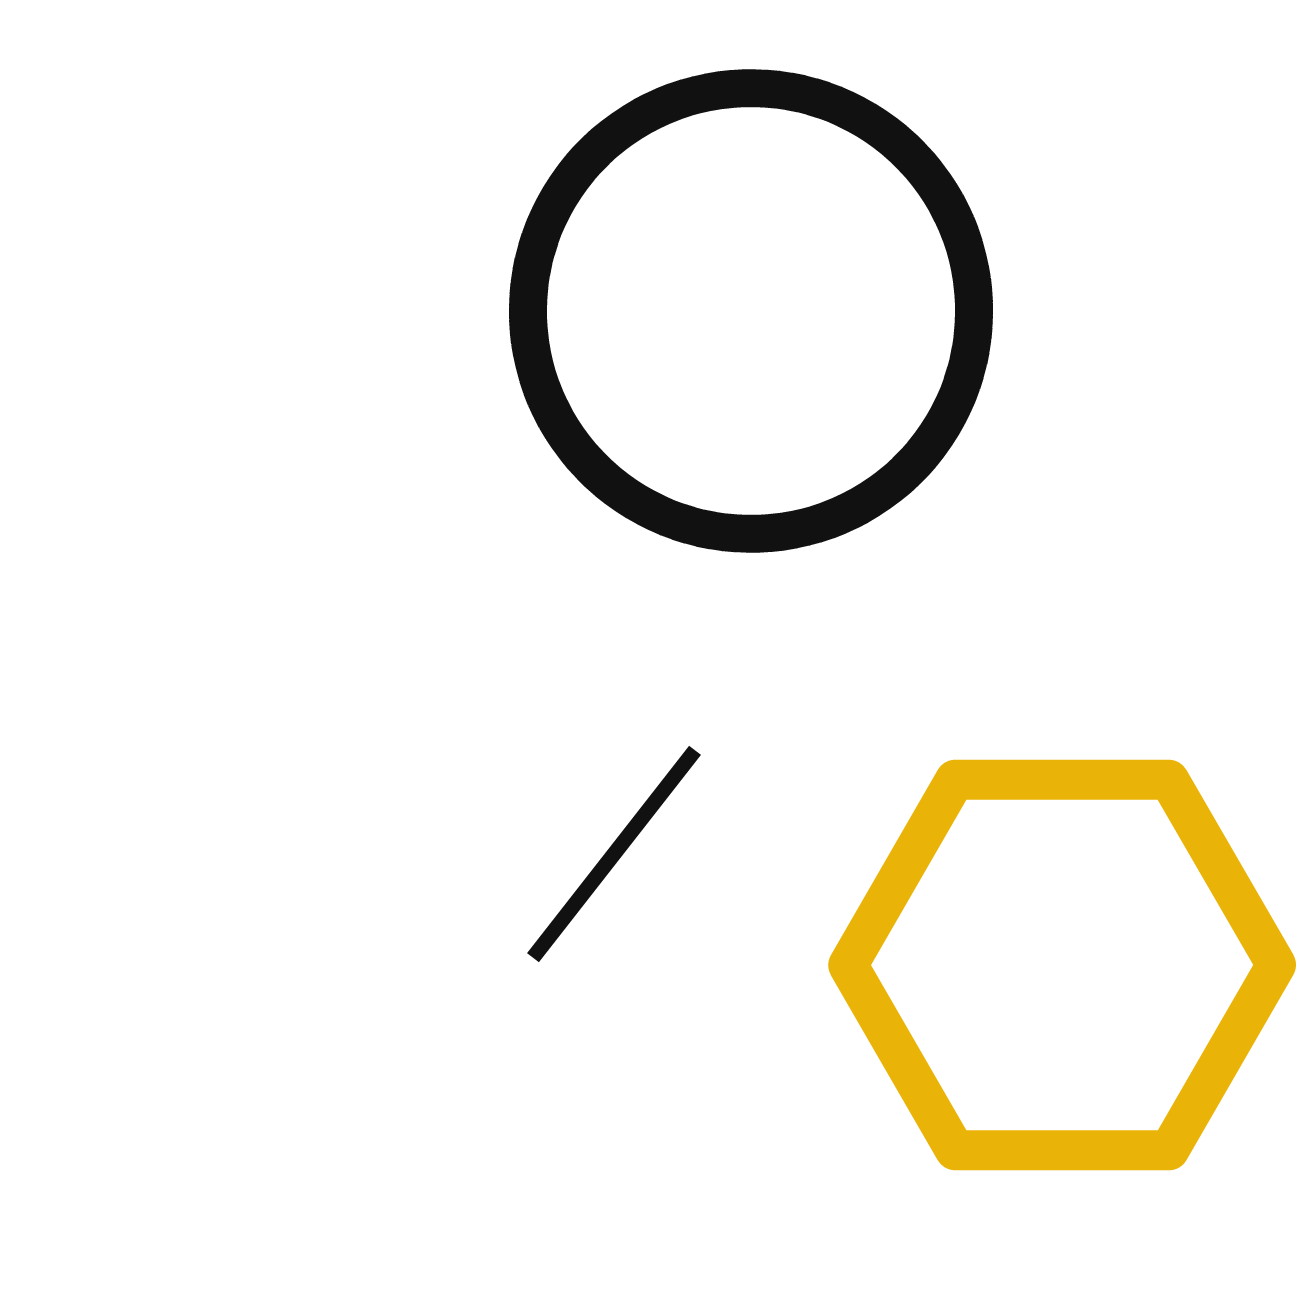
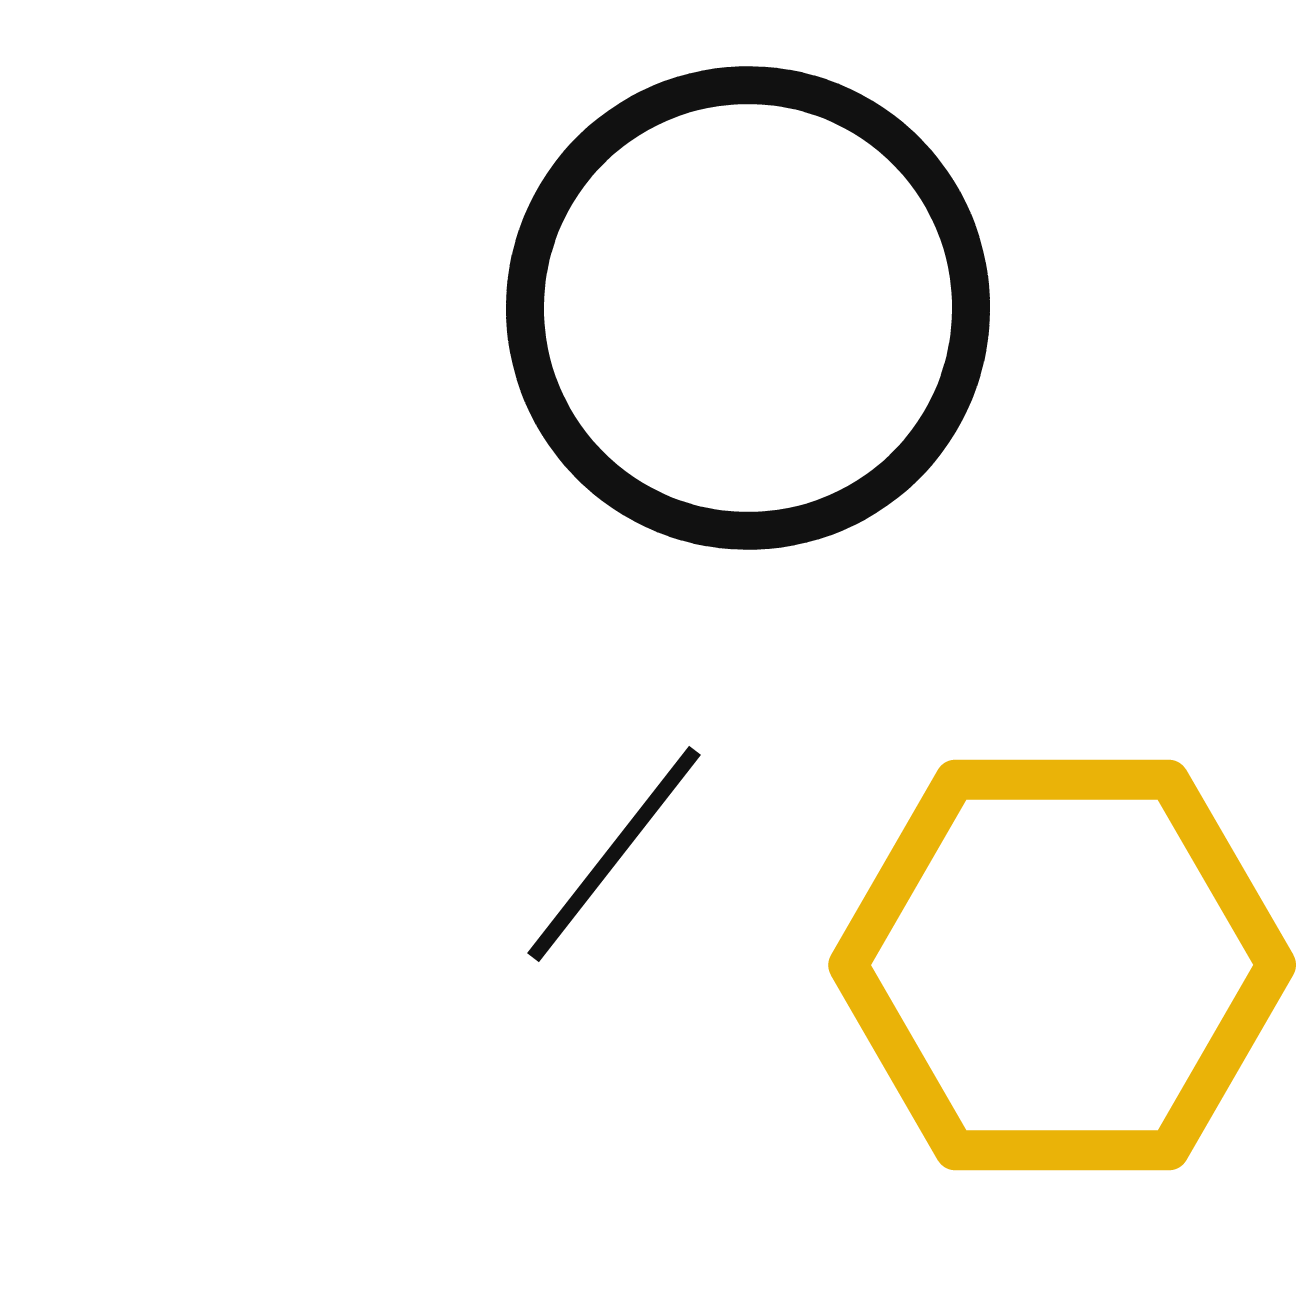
black circle: moved 3 px left, 3 px up
